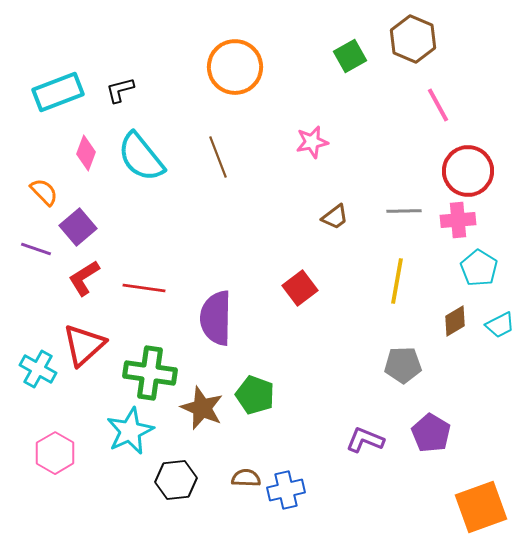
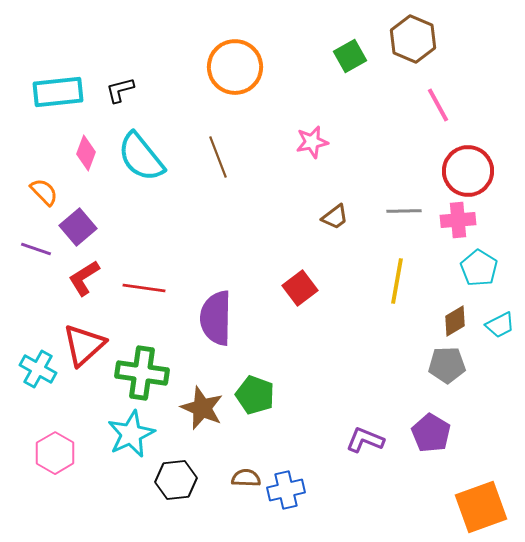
cyan rectangle: rotated 15 degrees clockwise
gray pentagon: moved 44 px right
green cross: moved 8 px left
cyan star: moved 1 px right, 3 px down
